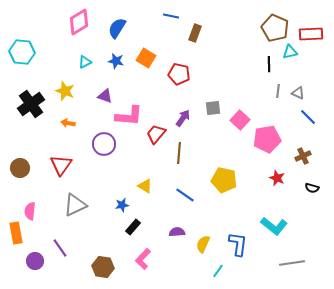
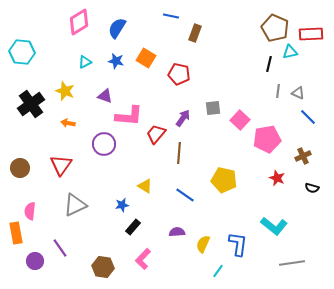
black line at (269, 64): rotated 14 degrees clockwise
